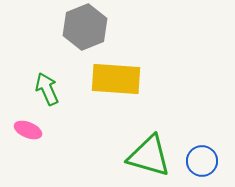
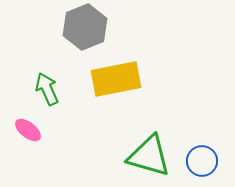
yellow rectangle: rotated 15 degrees counterclockwise
pink ellipse: rotated 16 degrees clockwise
